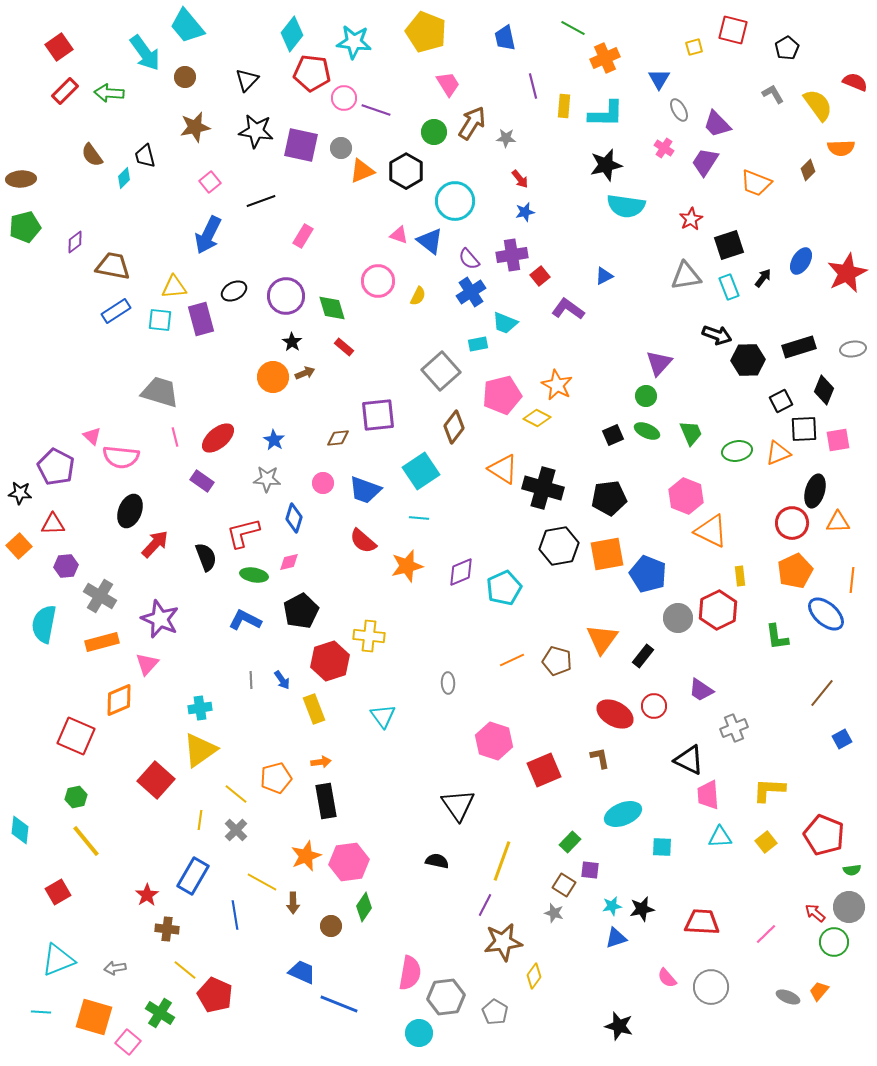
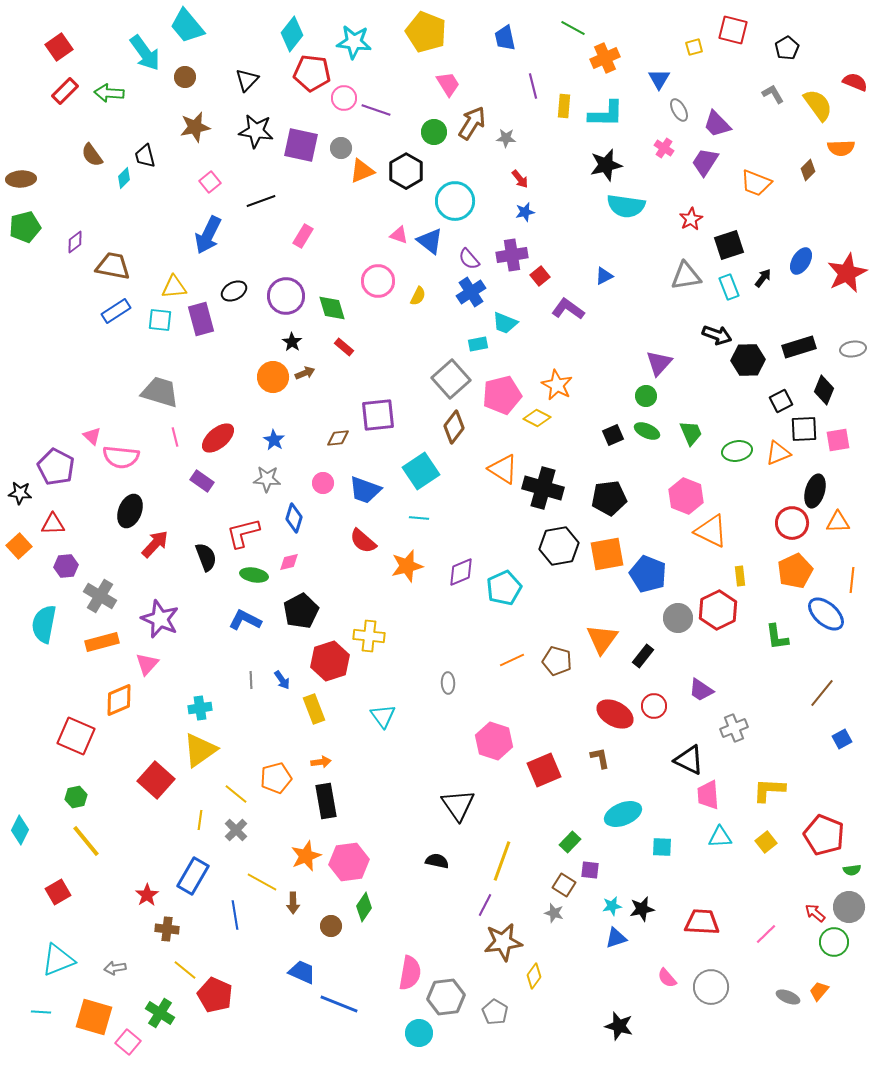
gray square at (441, 371): moved 10 px right, 8 px down
cyan diamond at (20, 830): rotated 20 degrees clockwise
